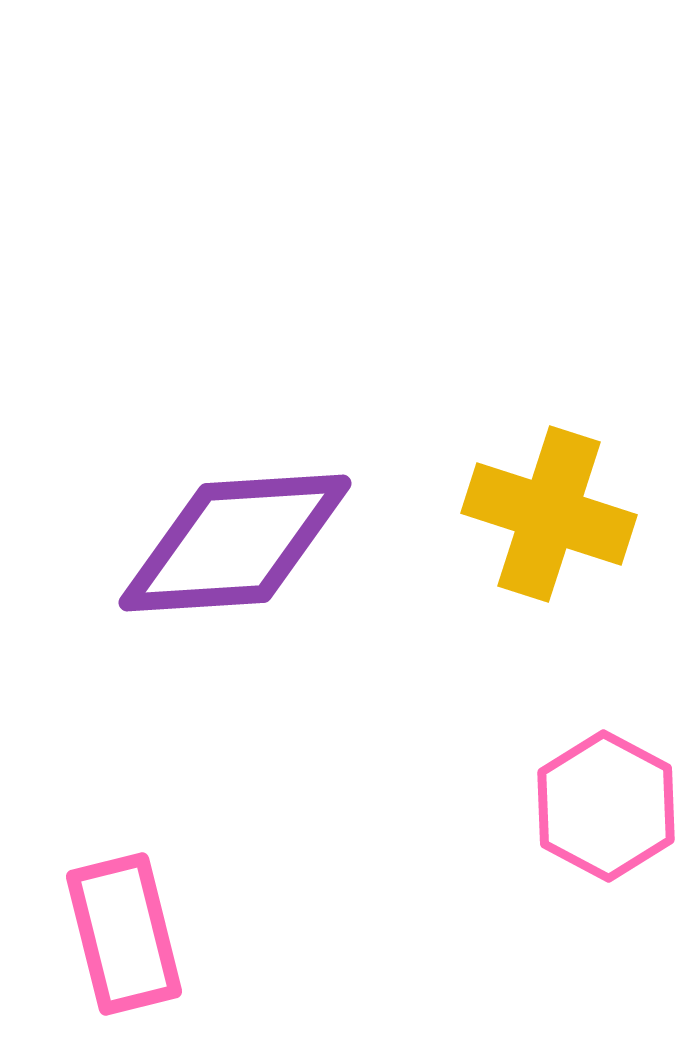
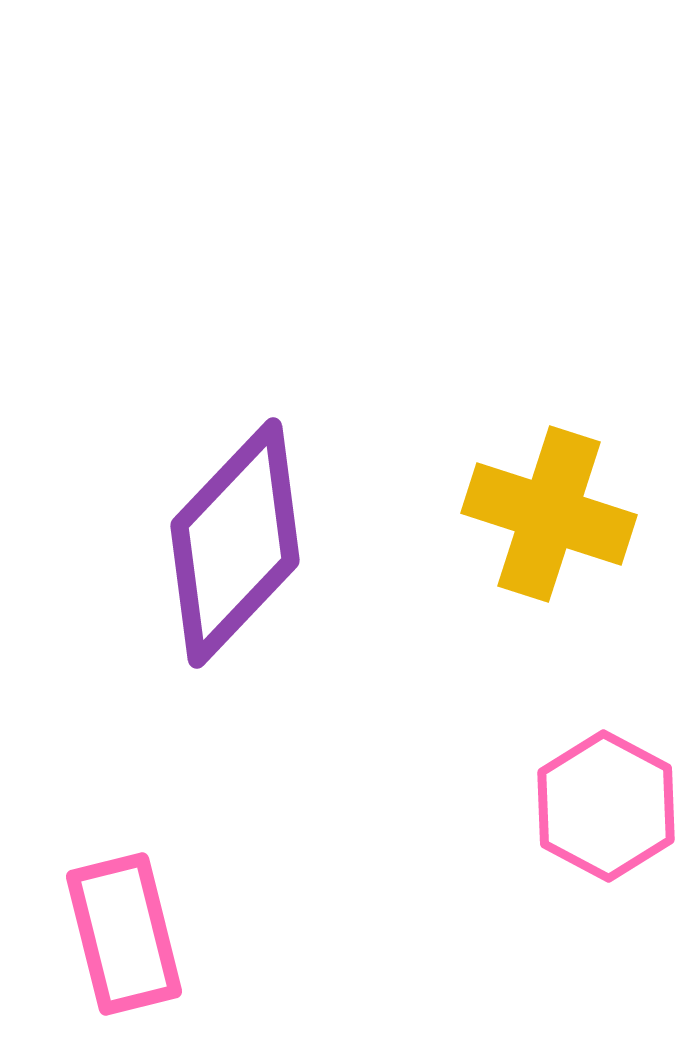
purple diamond: rotated 43 degrees counterclockwise
